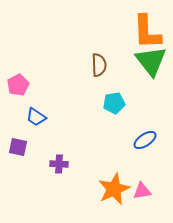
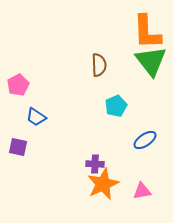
cyan pentagon: moved 2 px right, 3 px down; rotated 15 degrees counterclockwise
purple cross: moved 36 px right
orange star: moved 11 px left, 5 px up
